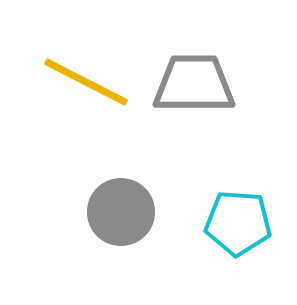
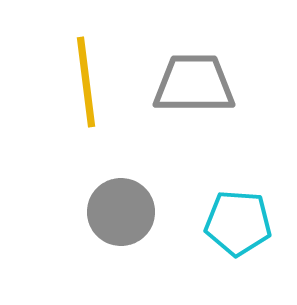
yellow line: rotated 56 degrees clockwise
